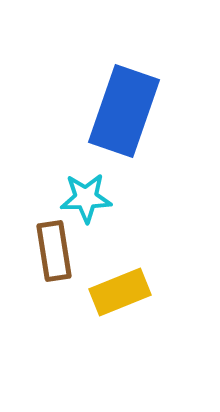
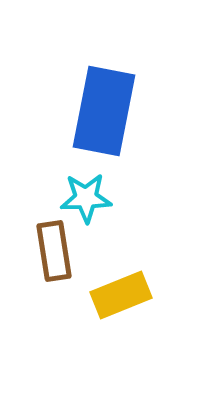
blue rectangle: moved 20 px left; rotated 8 degrees counterclockwise
yellow rectangle: moved 1 px right, 3 px down
